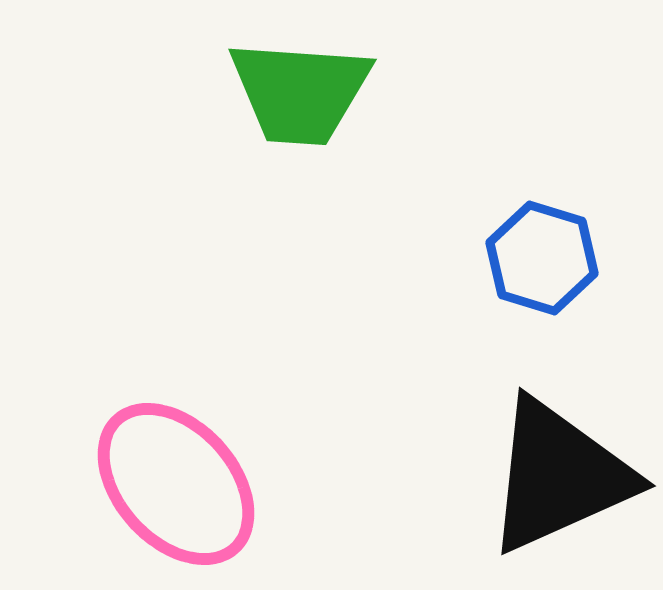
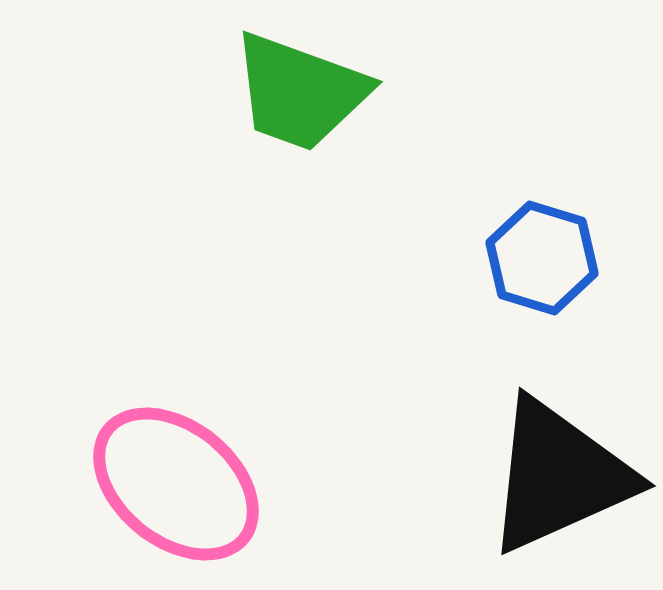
green trapezoid: rotated 16 degrees clockwise
pink ellipse: rotated 9 degrees counterclockwise
